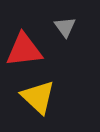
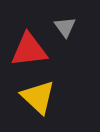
red triangle: moved 5 px right
